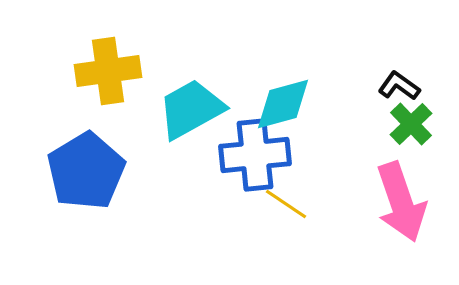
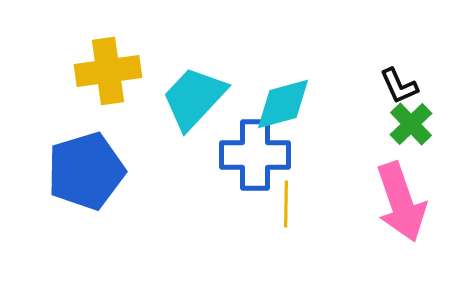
black L-shape: rotated 150 degrees counterclockwise
cyan trapezoid: moved 3 px right, 11 px up; rotated 18 degrees counterclockwise
blue cross: rotated 6 degrees clockwise
blue pentagon: rotated 14 degrees clockwise
yellow line: rotated 57 degrees clockwise
